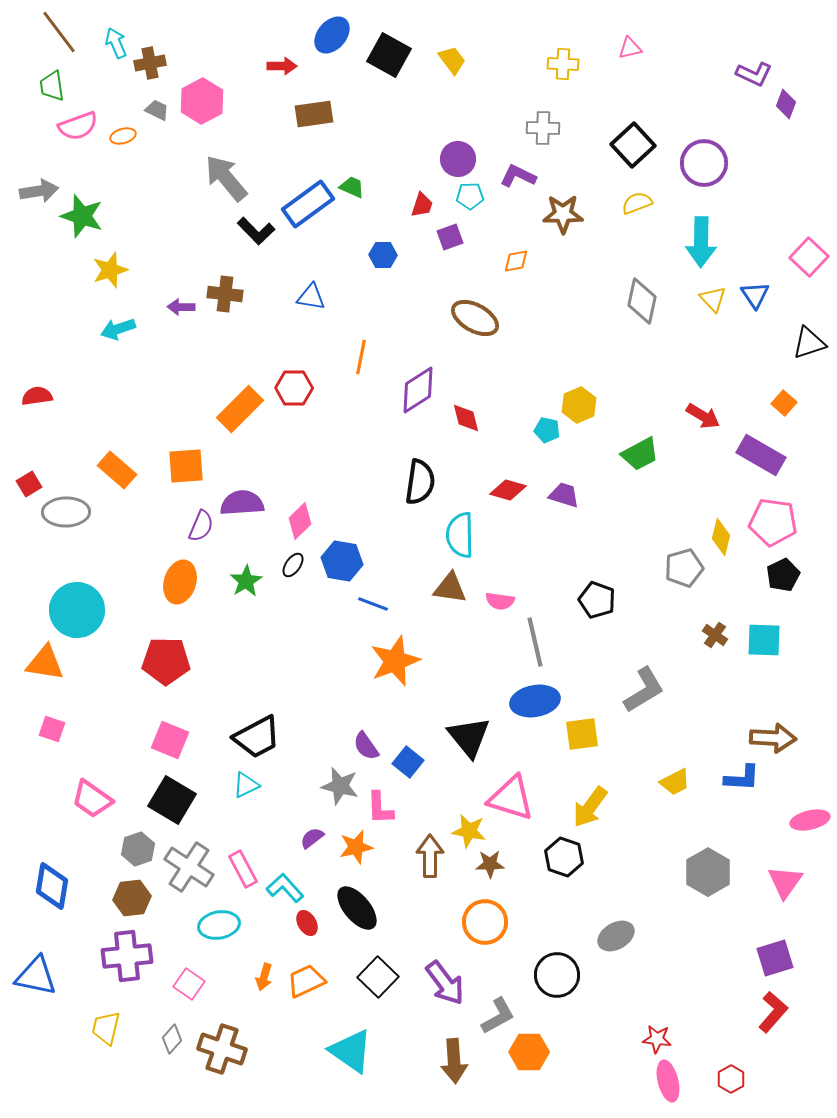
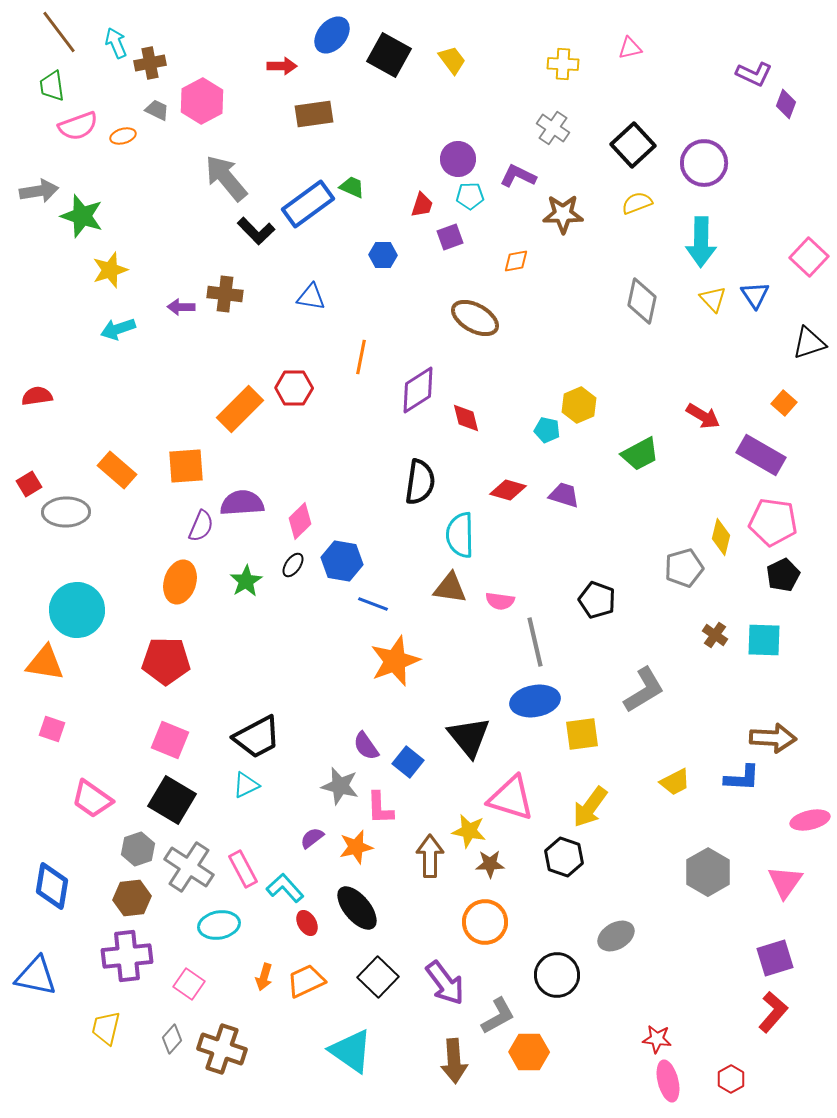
gray cross at (543, 128): moved 10 px right; rotated 32 degrees clockwise
